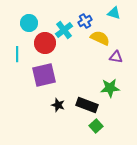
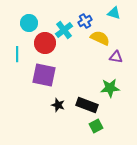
purple square: rotated 25 degrees clockwise
green square: rotated 16 degrees clockwise
